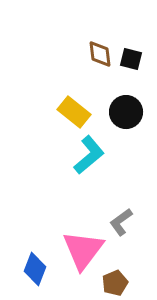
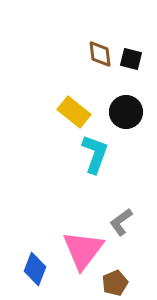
cyan L-shape: moved 6 px right, 1 px up; rotated 30 degrees counterclockwise
